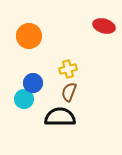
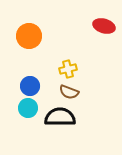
blue circle: moved 3 px left, 3 px down
brown semicircle: rotated 90 degrees counterclockwise
cyan circle: moved 4 px right, 9 px down
